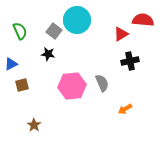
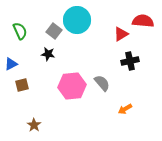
red semicircle: moved 1 px down
gray semicircle: rotated 18 degrees counterclockwise
